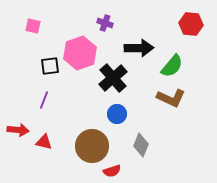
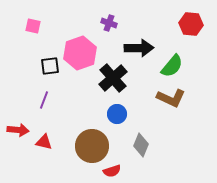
purple cross: moved 4 px right
